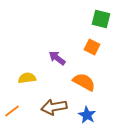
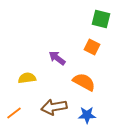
orange line: moved 2 px right, 2 px down
blue star: rotated 30 degrees counterclockwise
